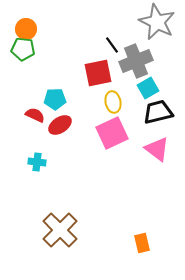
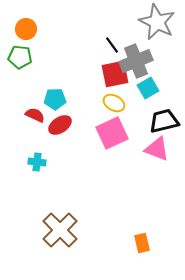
green pentagon: moved 3 px left, 8 px down
red square: moved 17 px right, 1 px down
yellow ellipse: moved 1 px right, 1 px down; rotated 50 degrees counterclockwise
black trapezoid: moved 6 px right, 9 px down
pink triangle: rotated 16 degrees counterclockwise
